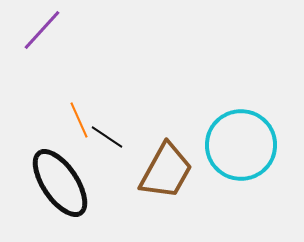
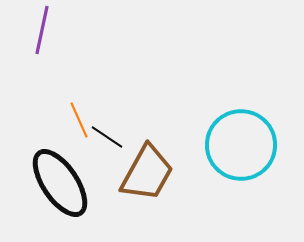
purple line: rotated 30 degrees counterclockwise
brown trapezoid: moved 19 px left, 2 px down
